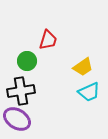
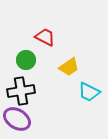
red trapezoid: moved 3 px left, 3 px up; rotated 80 degrees counterclockwise
green circle: moved 1 px left, 1 px up
yellow trapezoid: moved 14 px left
cyan trapezoid: rotated 50 degrees clockwise
